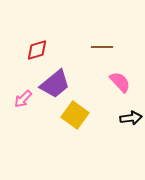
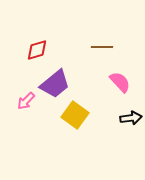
pink arrow: moved 3 px right, 2 px down
